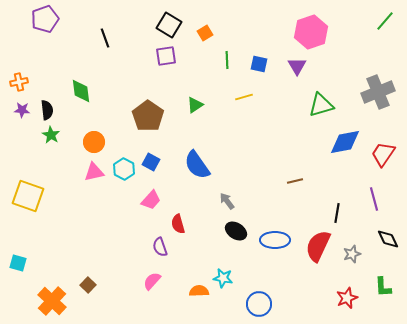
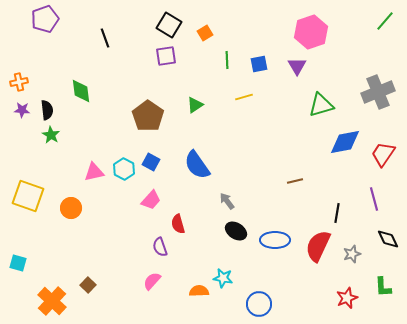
blue square at (259, 64): rotated 24 degrees counterclockwise
orange circle at (94, 142): moved 23 px left, 66 px down
